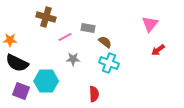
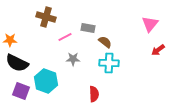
cyan cross: rotated 18 degrees counterclockwise
cyan hexagon: rotated 20 degrees clockwise
